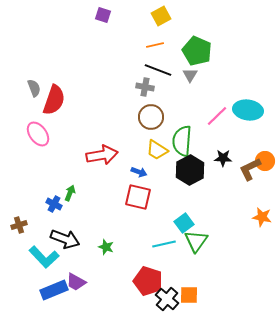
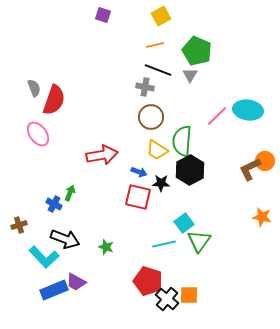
black star: moved 62 px left, 25 px down
green triangle: moved 3 px right
